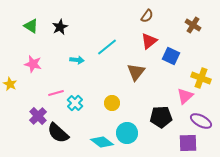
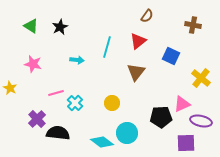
brown cross: rotated 21 degrees counterclockwise
red triangle: moved 11 px left
cyan line: rotated 35 degrees counterclockwise
yellow cross: rotated 18 degrees clockwise
yellow star: moved 4 px down
pink triangle: moved 3 px left, 8 px down; rotated 18 degrees clockwise
purple cross: moved 1 px left, 3 px down
purple ellipse: rotated 15 degrees counterclockwise
black semicircle: rotated 145 degrees clockwise
purple square: moved 2 px left
